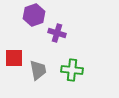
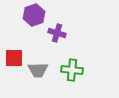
gray trapezoid: rotated 100 degrees clockwise
